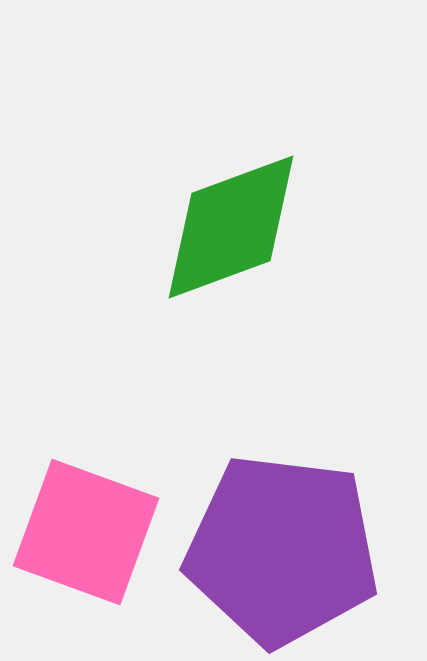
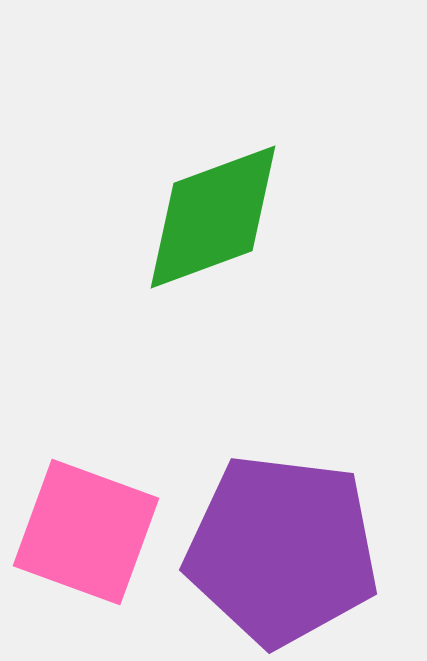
green diamond: moved 18 px left, 10 px up
